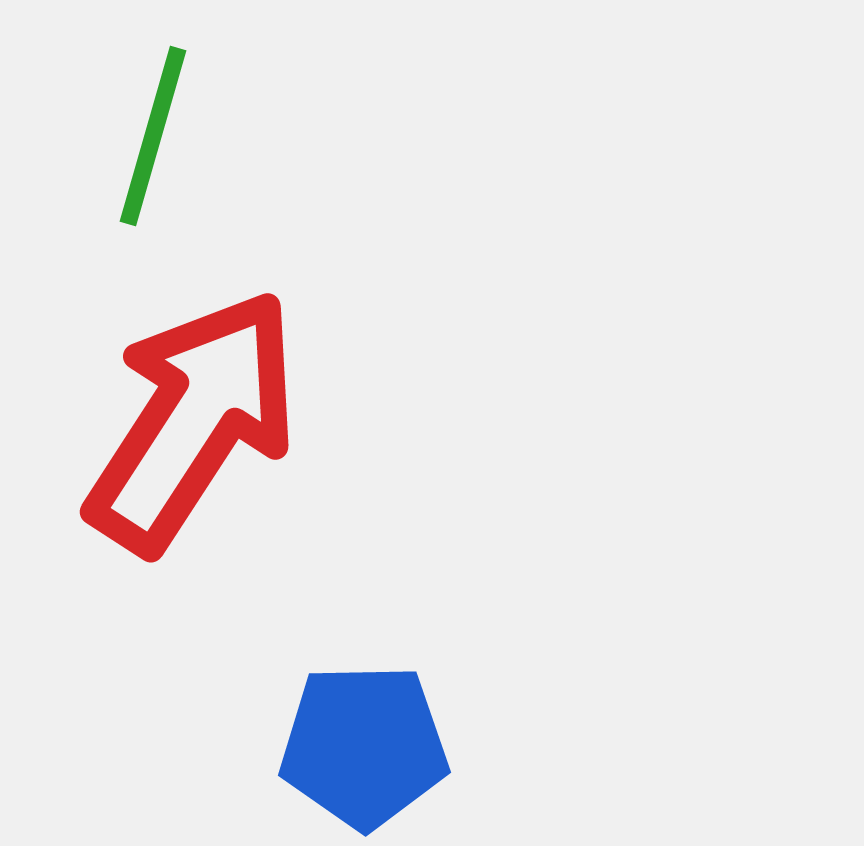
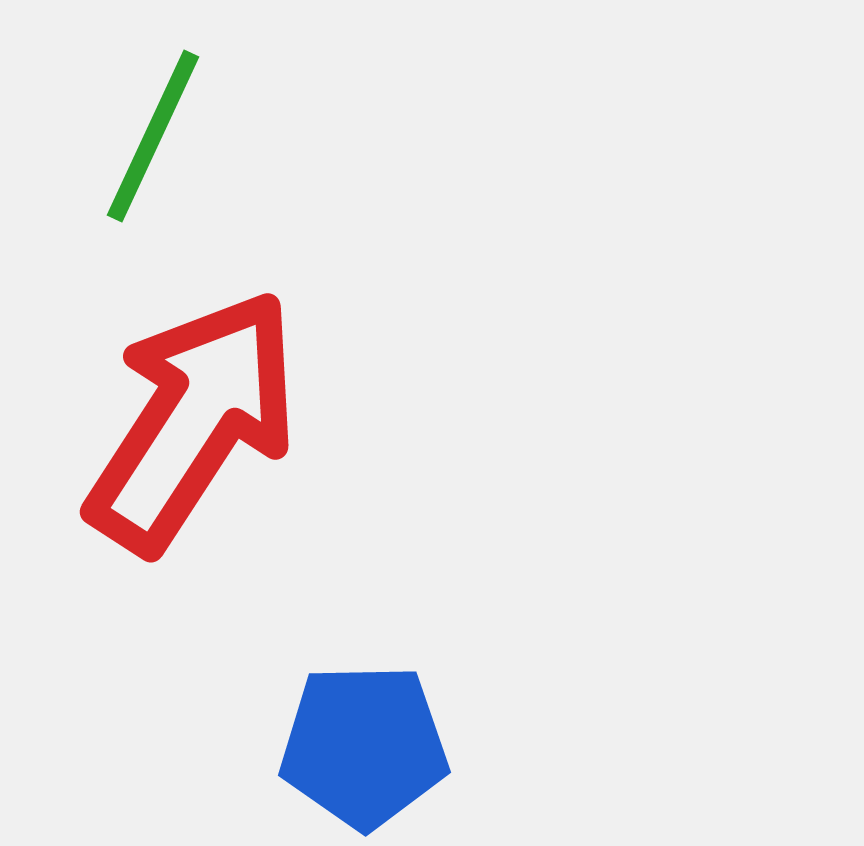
green line: rotated 9 degrees clockwise
